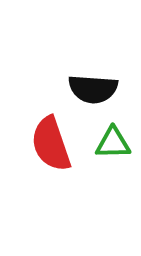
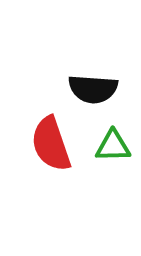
green triangle: moved 3 px down
